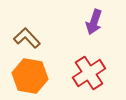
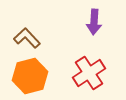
purple arrow: rotated 15 degrees counterclockwise
orange hexagon: rotated 24 degrees counterclockwise
